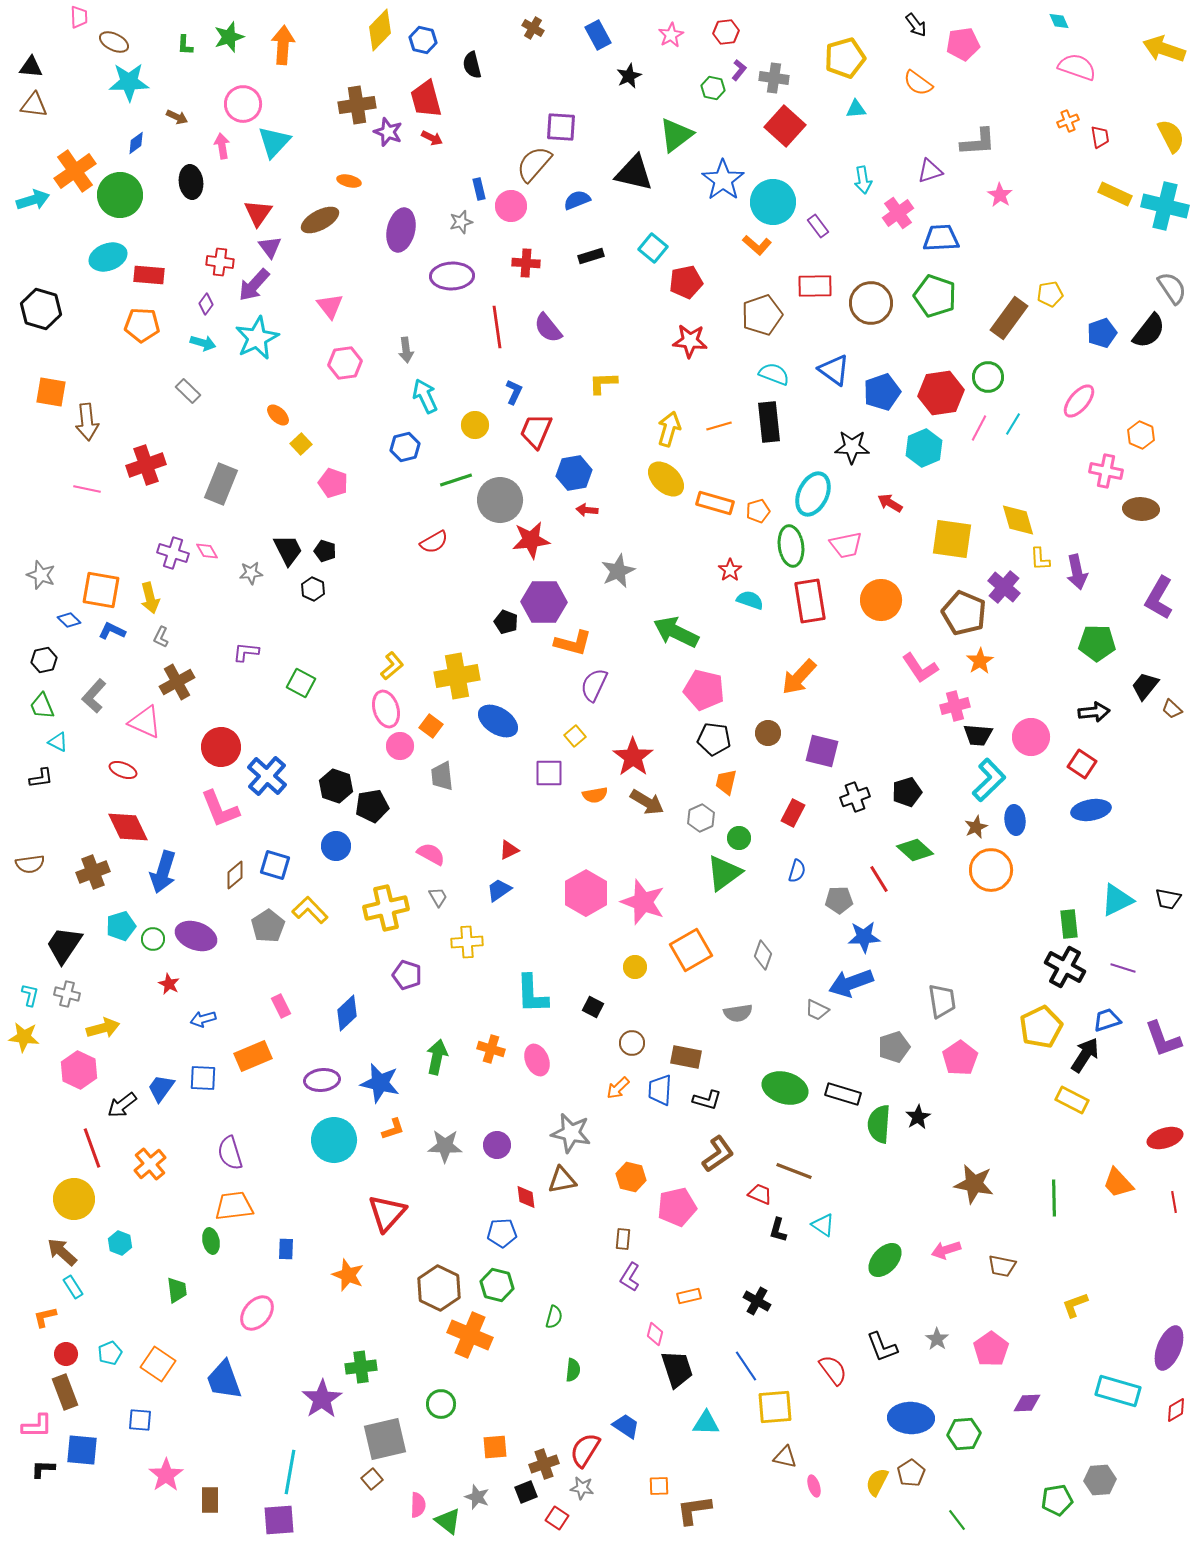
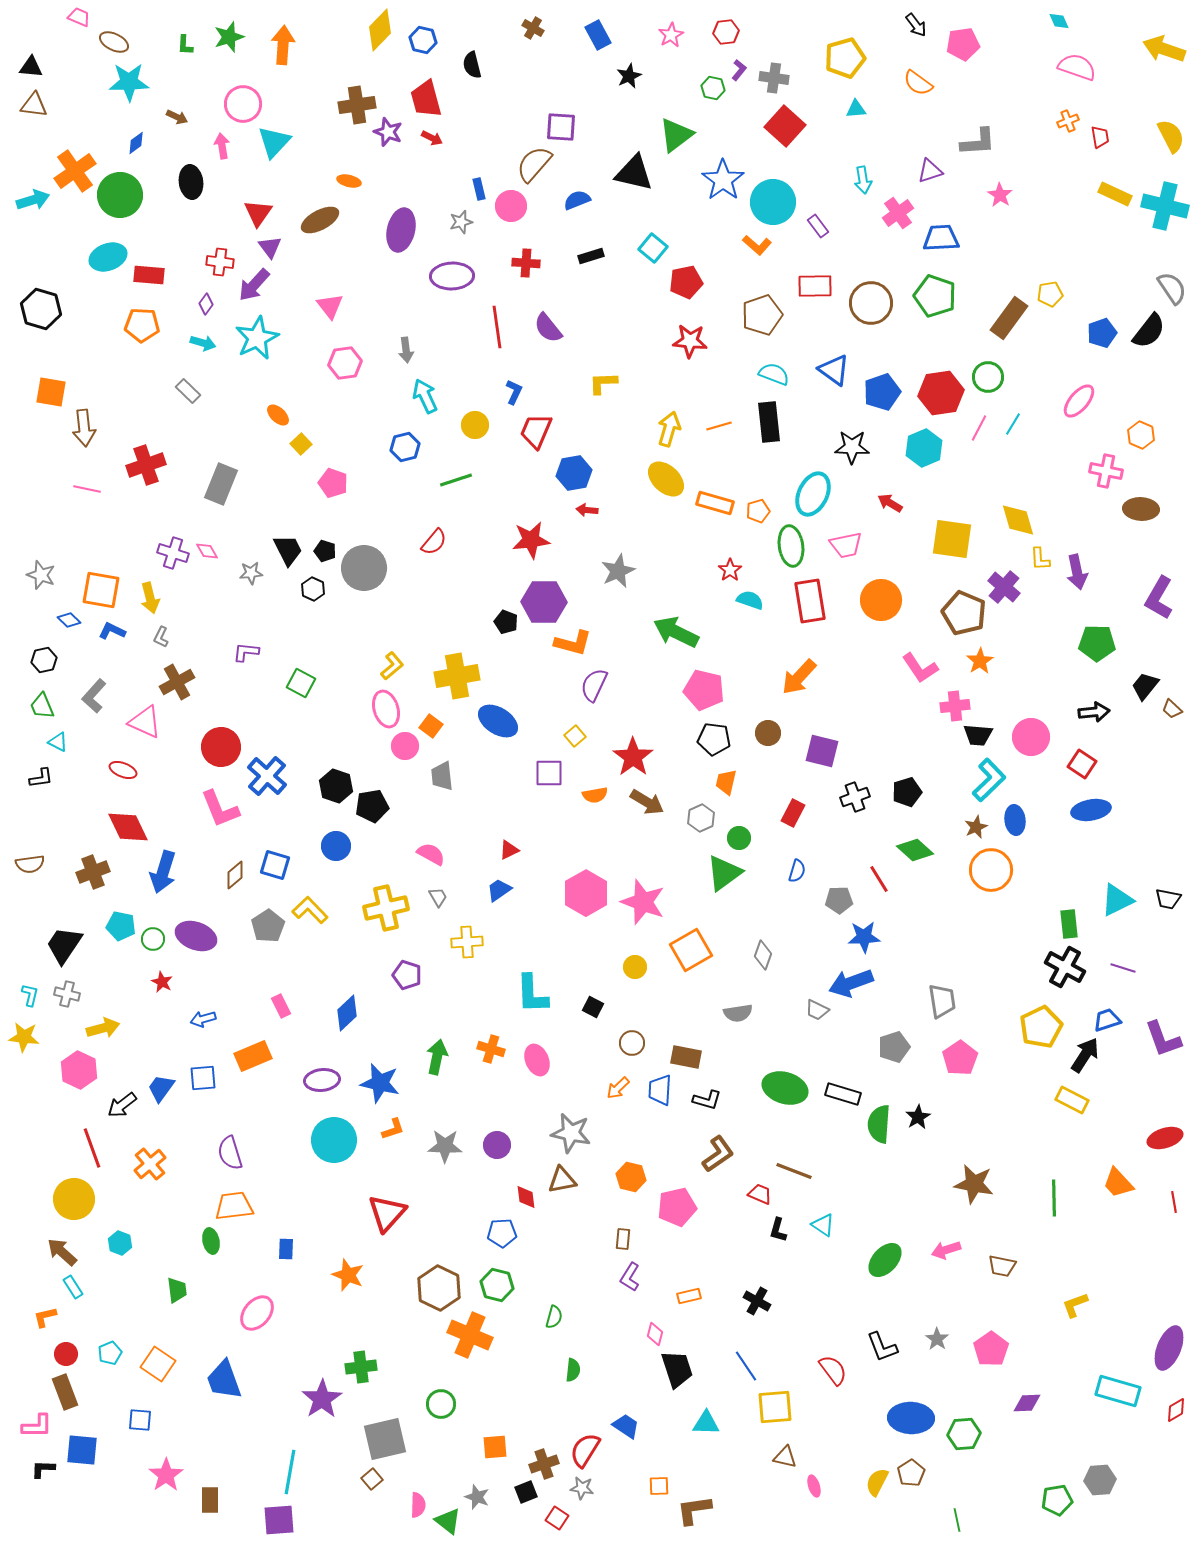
pink trapezoid at (79, 17): rotated 65 degrees counterclockwise
brown arrow at (87, 422): moved 3 px left, 6 px down
gray circle at (500, 500): moved 136 px left, 68 px down
red semicircle at (434, 542): rotated 20 degrees counterclockwise
pink cross at (955, 706): rotated 8 degrees clockwise
pink circle at (400, 746): moved 5 px right
cyan pentagon at (121, 926): rotated 28 degrees clockwise
red star at (169, 984): moved 7 px left, 2 px up
blue square at (203, 1078): rotated 8 degrees counterclockwise
green line at (957, 1520): rotated 25 degrees clockwise
